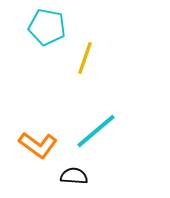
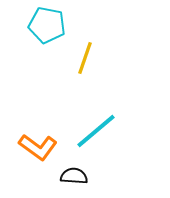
cyan pentagon: moved 2 px up
orange L-shape: moved 2 px down
